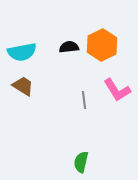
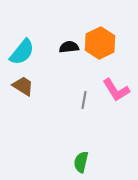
orange hexagon: moved 2 px left, 2 px up
cyan semicircle: rotated 40 degrees counterclockwise
pink L-shape: moved 1 px left
gray line: rotated 18 degrees clockwise
